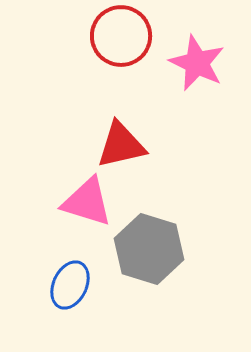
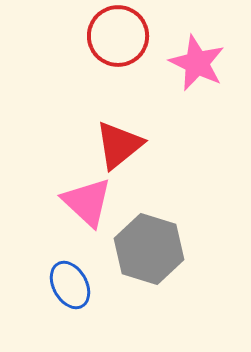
red circle: moved 3 px left
red triangle: moved 2 px left; rotated 26 degrees counterclockwise
pink triangle: rotated 26 degrees clockwise
blue ellipse: rotated 54 degrees counterclockwise
